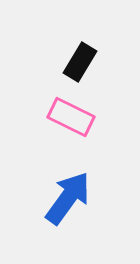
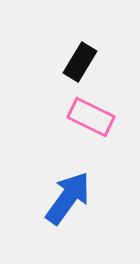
pink rectangle: moved 20 px right
